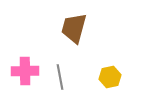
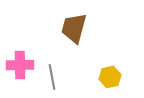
pink cross: moved 5 px left, 6 px up
gray line: moved 8 px left
